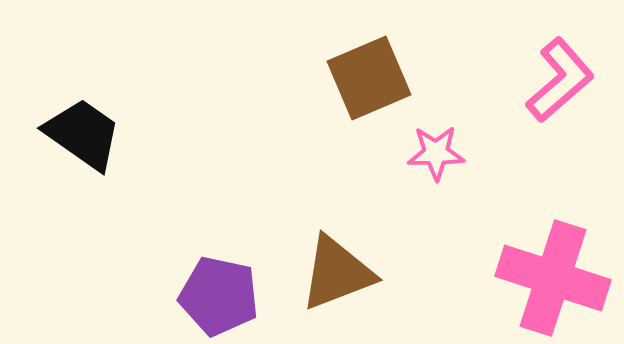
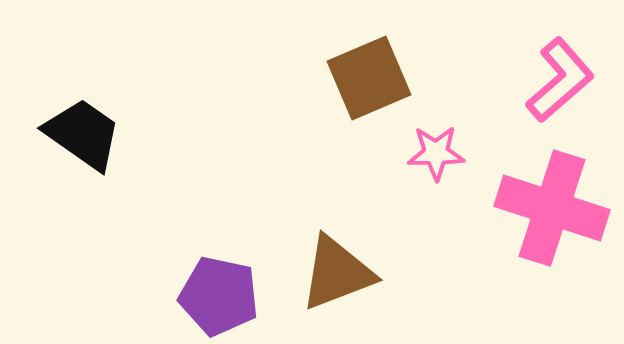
pink cross: moved 1 px left, 70 px up
